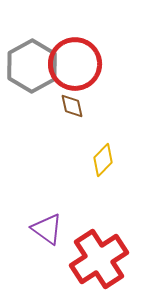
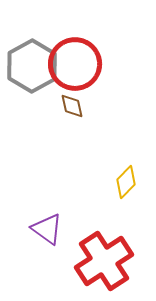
yellow diamond: moved 23 px right, 22 px down
red cross: moved 5 px right, 2 px down
